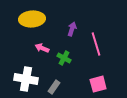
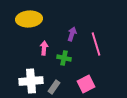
yellow ellipse: moved 3 px left
purple arrow: moved 5 px down
pink arrow: moved 2 px right; rotated 72 degrees clockwise
green cross: rotated 16 degrees counterclockwise
white cross: moved 5 px right, 2 px down; rotated 15 degrees counterclockwise
pink square: moved 12 px left; rotated 12 degrees counterclockwise
